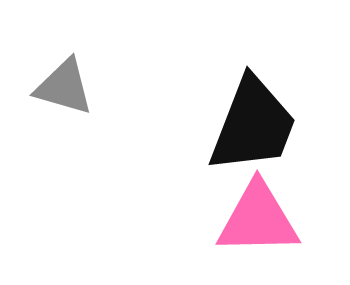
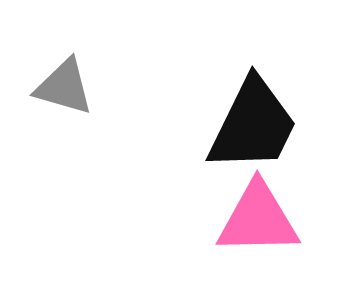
black trapezoid: rotated 5 degrees clockwise
